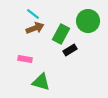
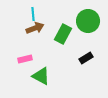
cyan line: rotated 48 degrees clockwise
green rectangle: moved 2 px right
black rectangle: moved 16 px right, 8 px down
pink rectangle: rotated 24 degrees counterclockwise
green triangle: moved 6 px up; rotated 12 degrees clockwise
